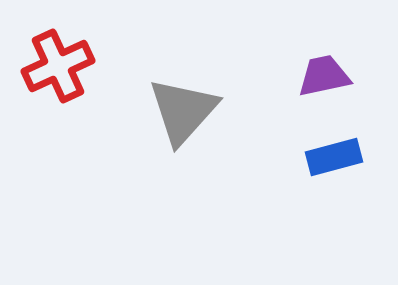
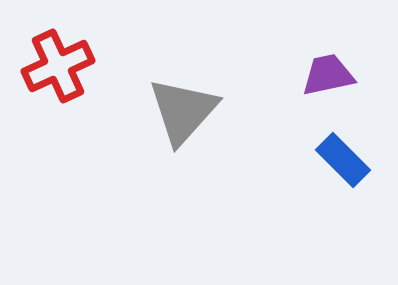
purple trapezoid: moved 4 px right, 1 px up
blue rectangle: moved 9 px right, 3 px down; rotated 60 degrees clockwise
